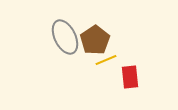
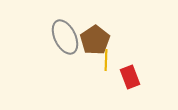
yellow line: rotated 65 degrees counterclockwise
red rectangle: rotated 15 degrees counterclockwise
